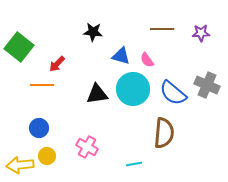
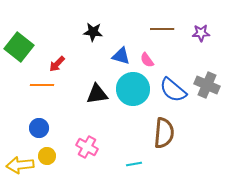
blue semicircle: moved 3 px up
